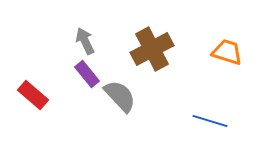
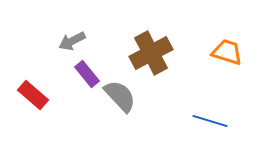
gray arrow: moved 13 px left; rotated 92 degrees counterclockwise
brown cross: moved 1 px left, 4 px down
